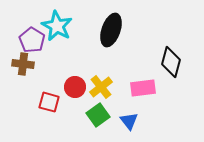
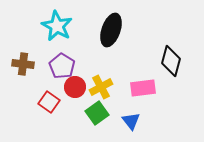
purple pentagon: moved 30 px right, 26 px down
black diamond: moved 1 px up
yellow cross: rotated 10 degrees clockwise
red square: rotated 20 degrees clockwise
green square: moved 1 px left, 2 px up
blue triangle: moved 2 px right
